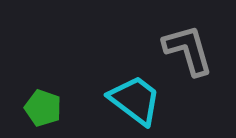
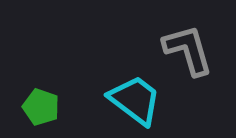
green pentagon: moved 2 px left, 1 px up
